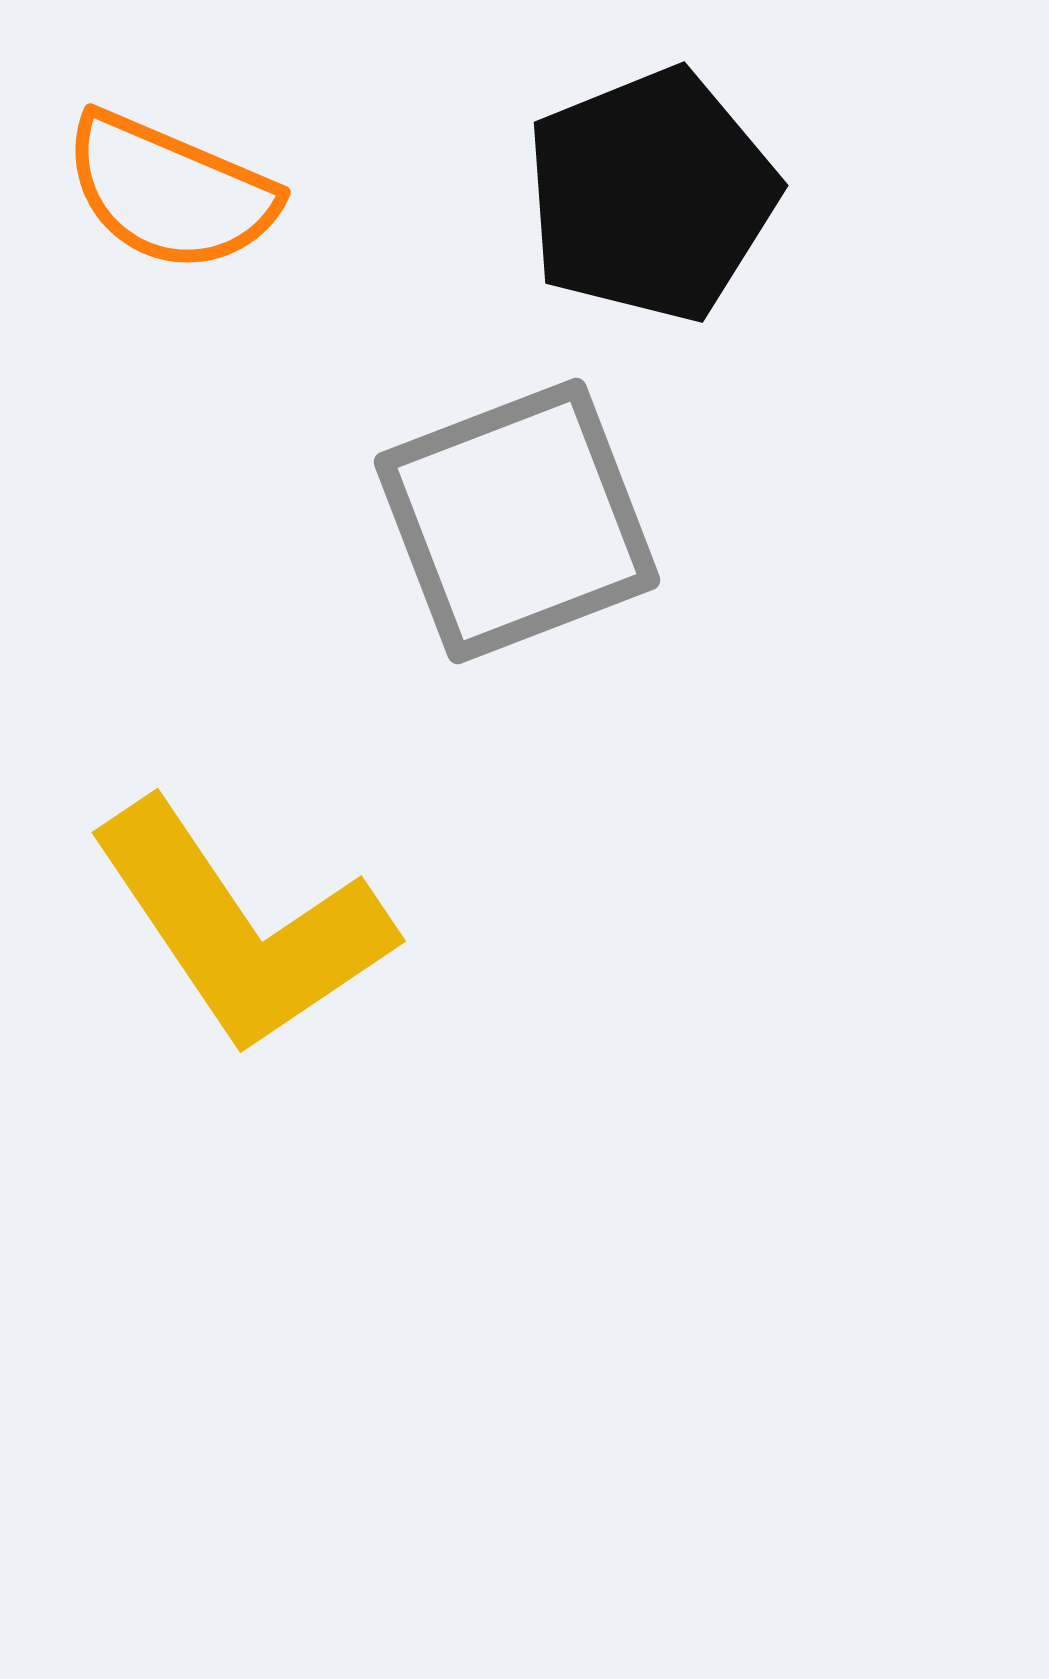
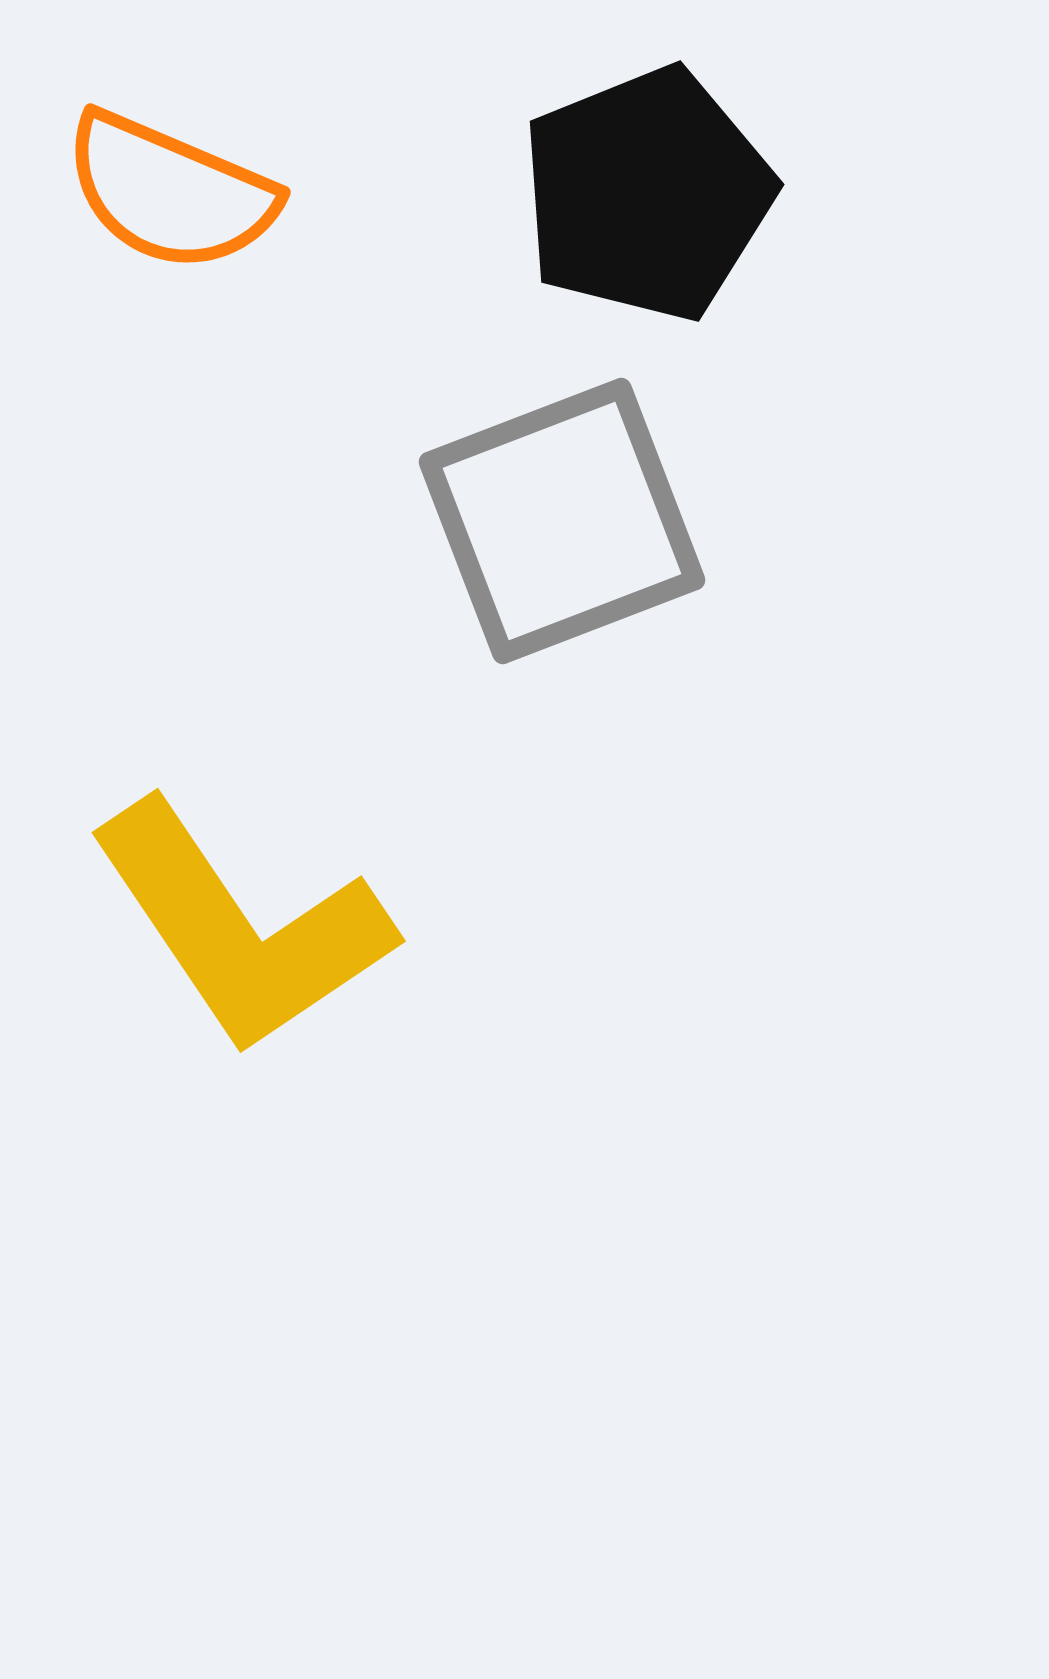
black pentagon: moved 4 px left, 1 px up
gray square: moved 45 px right
